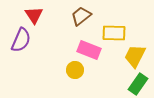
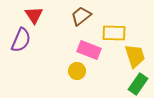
yellow trapezoid: rotated 135 degrees clockwise
yellow circle: moved 2 px right, 1 px down
